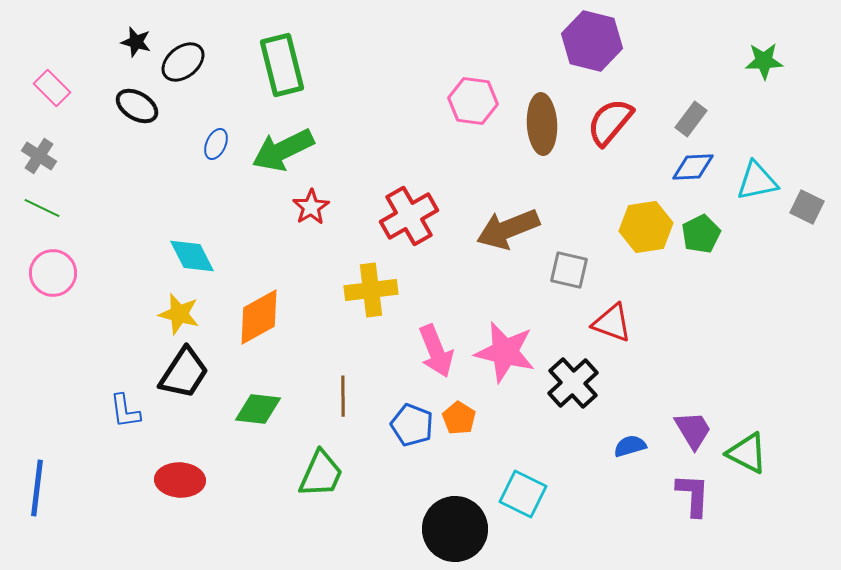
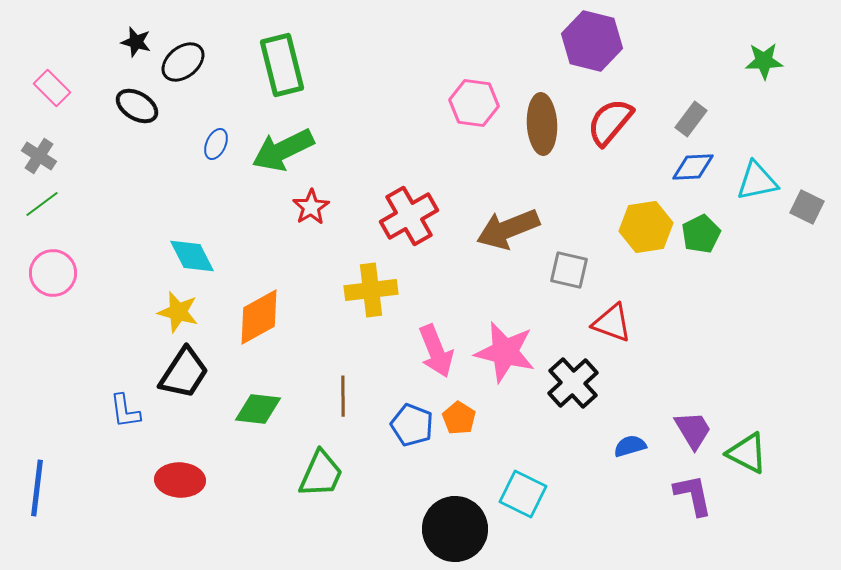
pink hexagon at (473, 101): moved 1 px right, 2 px down
green line at (42, 208): moved 4 px up; rotated 63 degrees counterclockwise
yellow star at (179, 314): moved 1 px left, 2 px up
purple L-shape at (693, 495): rotated 15 degrees counterclockwise
